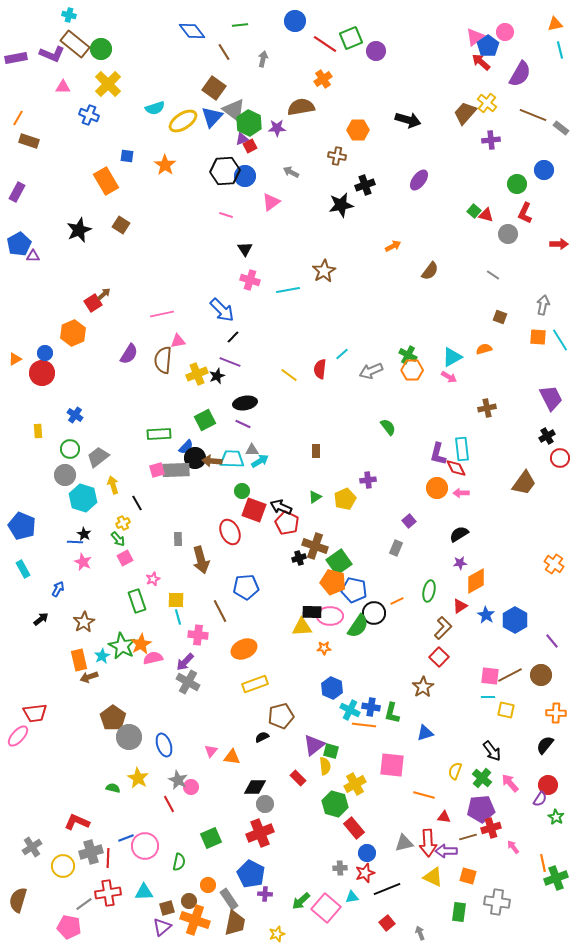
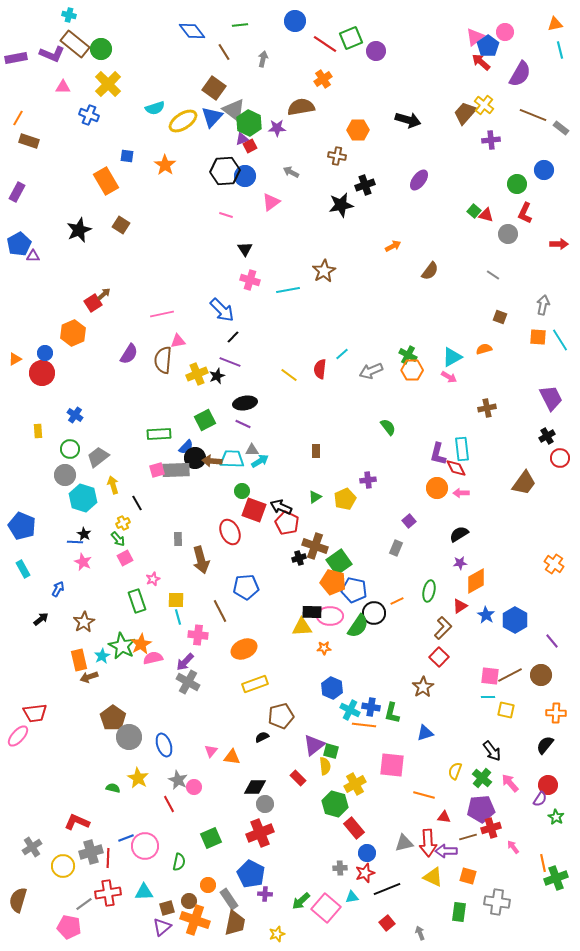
yellow cross at (487, 103): moved 3 px left, 2 px down
pink circle at (191, 787): moved 3 px right
